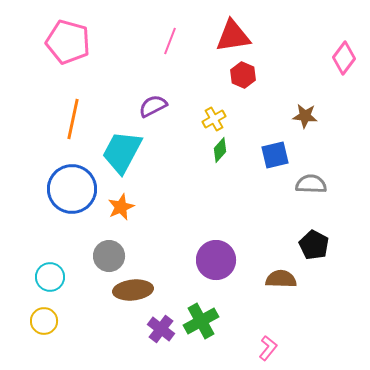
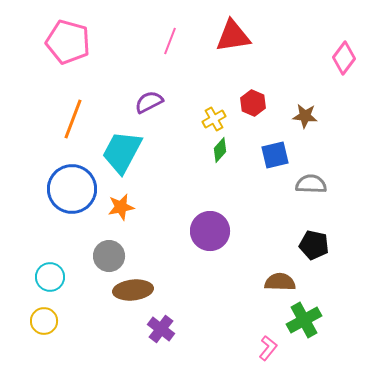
red hexagon: moved 10 px right, 28 px down
purple semicircle: moved 4 px left, 4 px up
orange line: rotated 9 degrees clockwise
orange star: rotated 12 degrees clockwise
black pentagon: rotated 16 degrees counterclockwise
purple circle: moved 6 px left, 29 px up
brown semicircle: moved 1 px left, 3 px down
green cross: moved 103 px right, 1 px up
